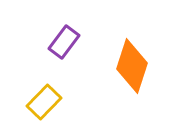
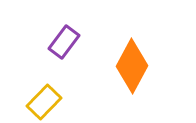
orange diamond: rotated 10 degrees clockwise
